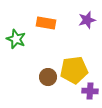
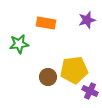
green star: moved 3 px right, 5 px down; rotated 30 degrees counterclockwise
purple cross: rotated 21 degrees clockwise
